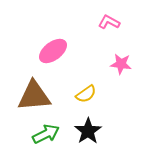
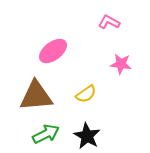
brown triangle: moved 2 px right
black star: moved 1 px left, 5 px down; rotated 8 degrees counterclockwise
